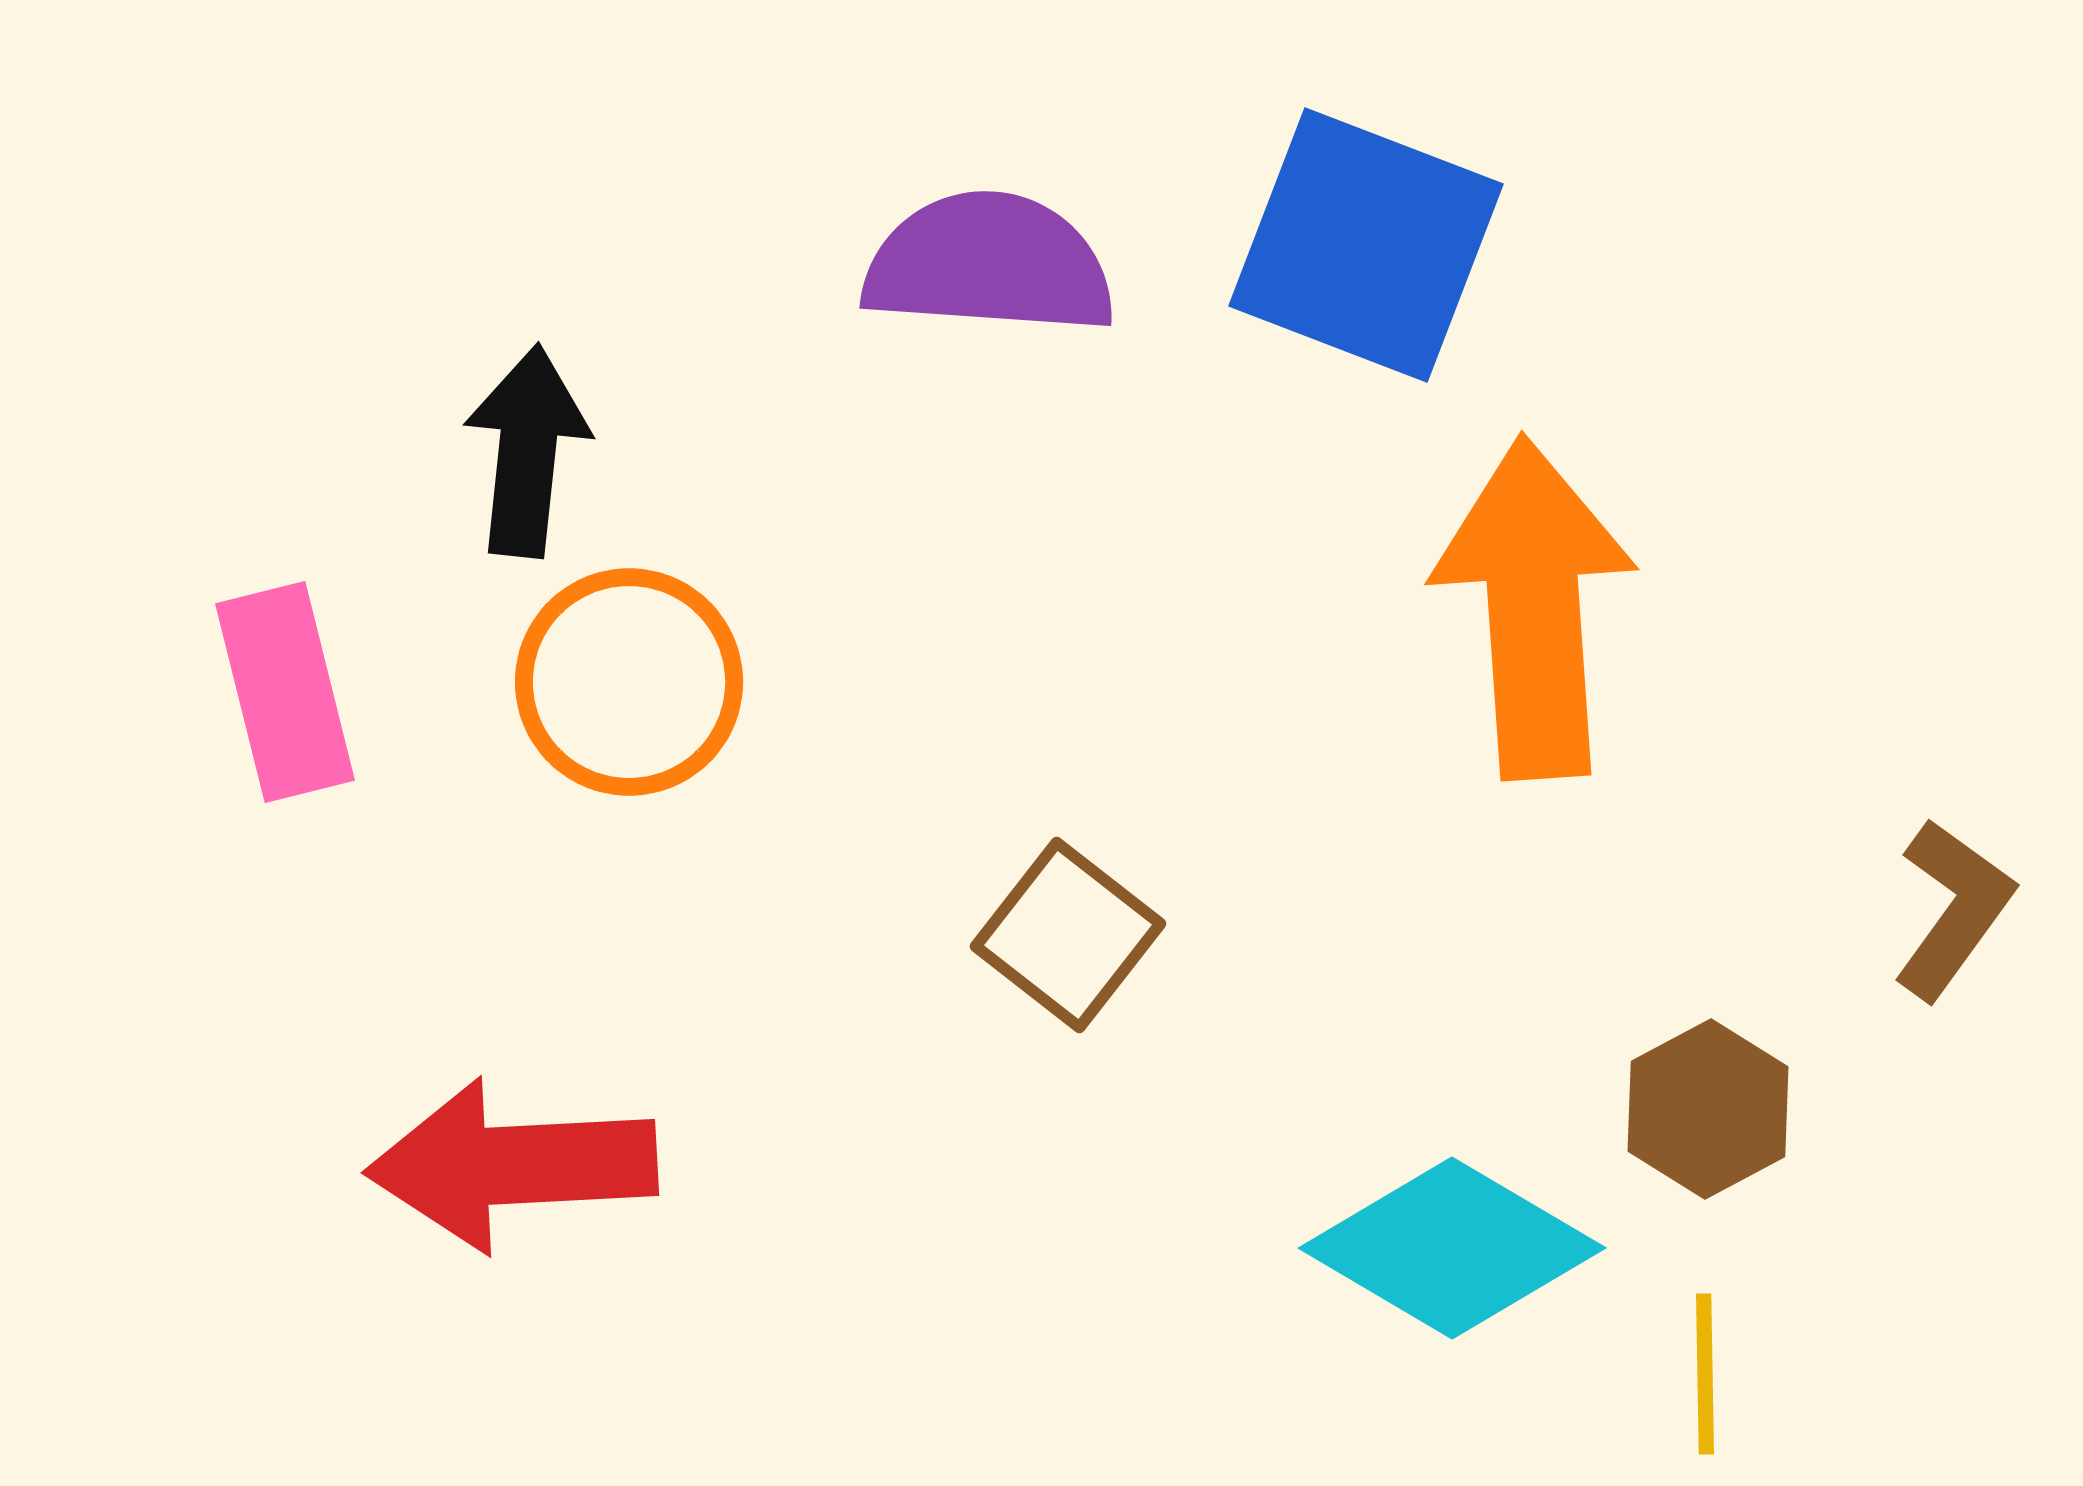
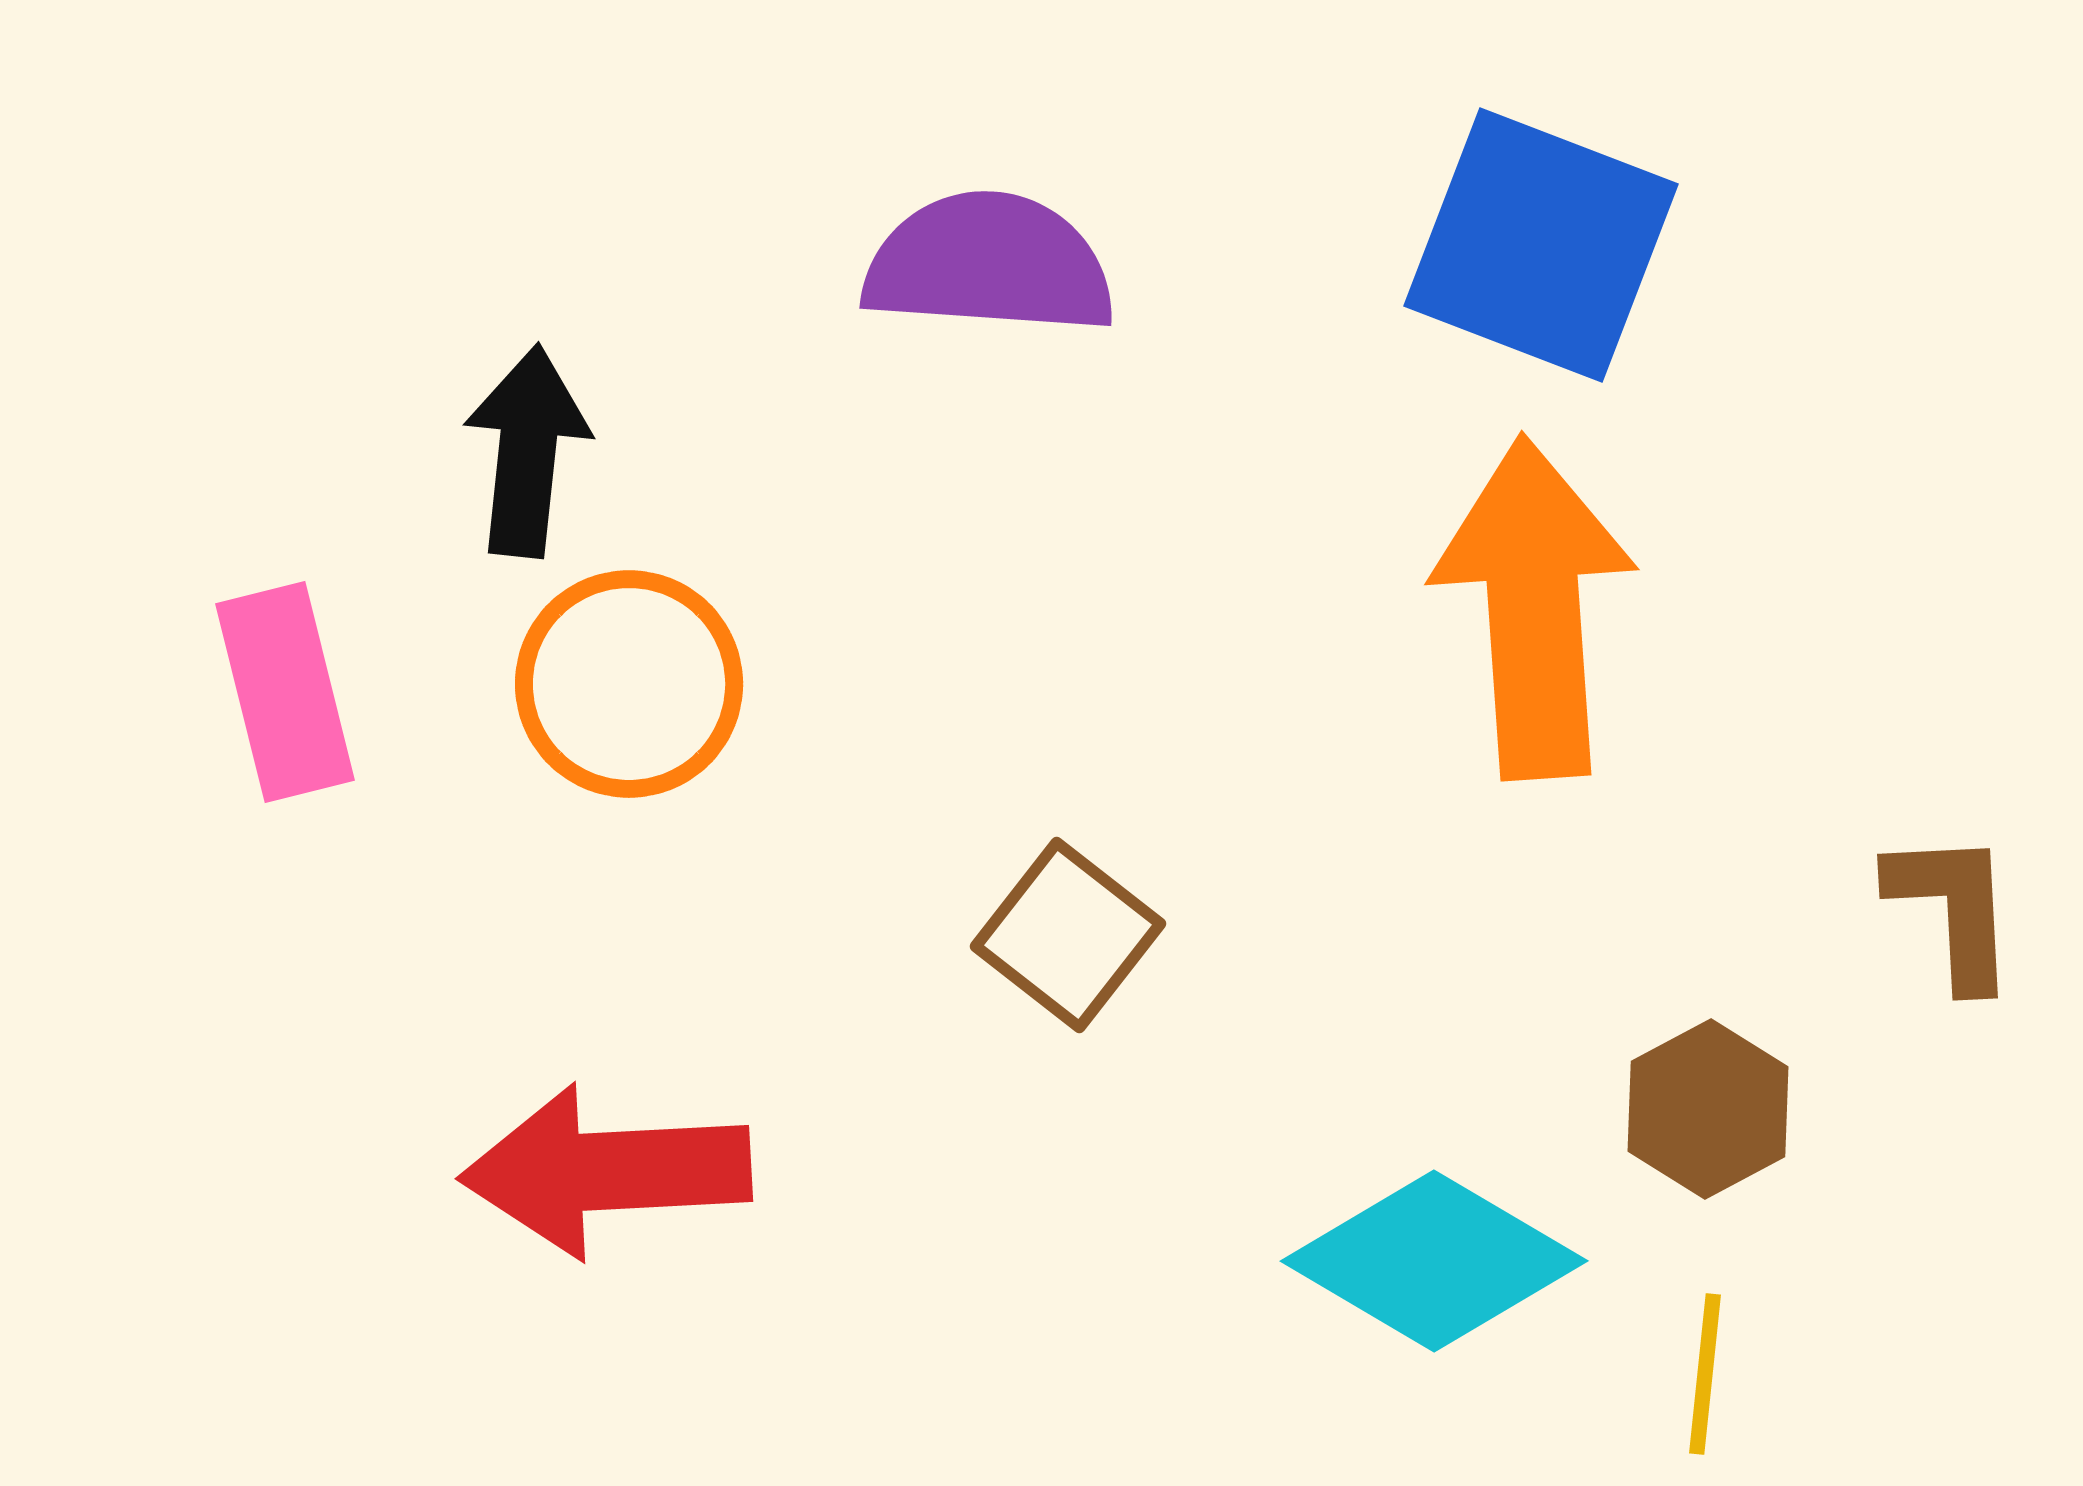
blue square: moved 175 px right
orange circle: moved 2 px down
brown L-shape: rotated 39 degrees counterclockwise
red arrow: moved 94 px right, 6 px down
cyan diamond: moved 18 px left, 13 px down
yellow line: rotated 7 degrees clockwise
